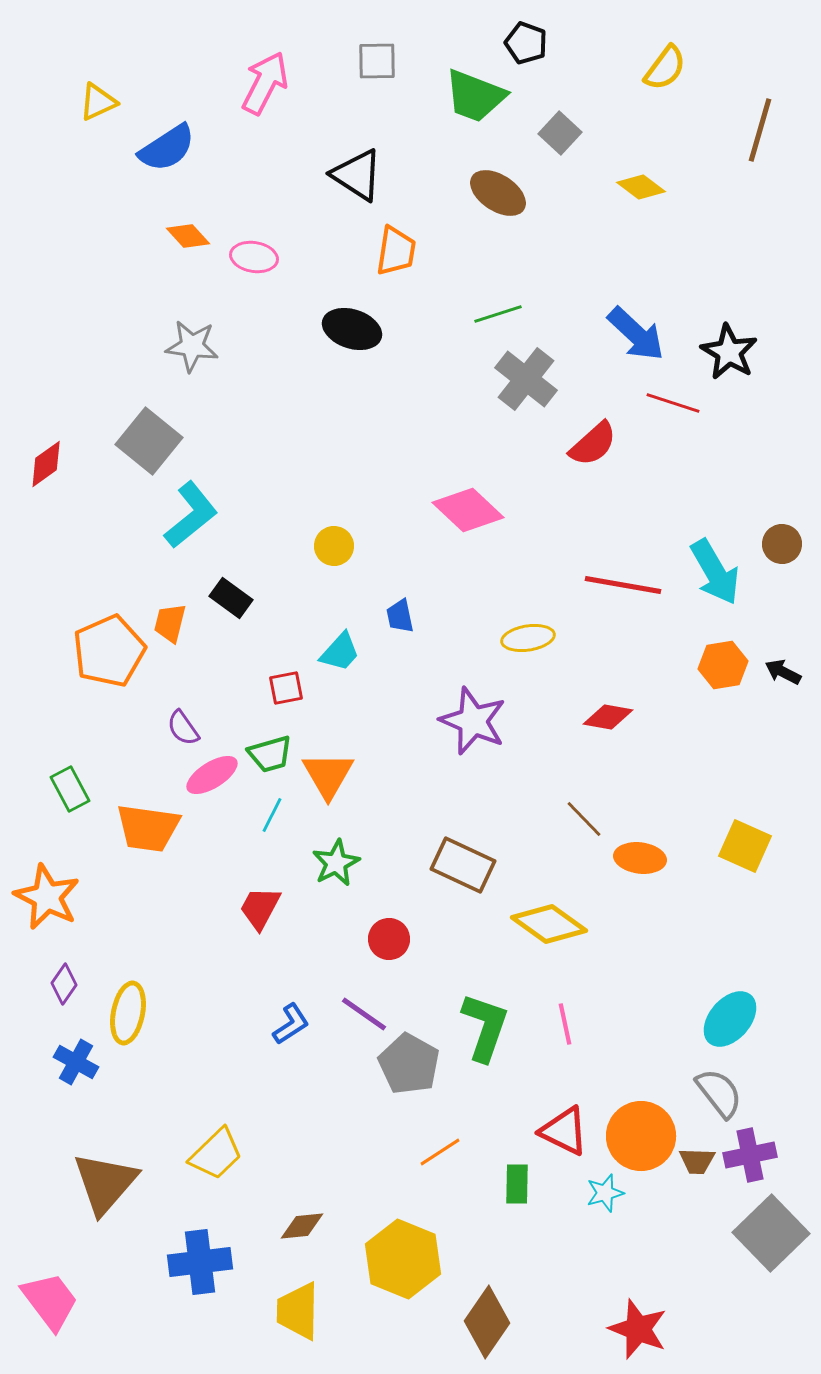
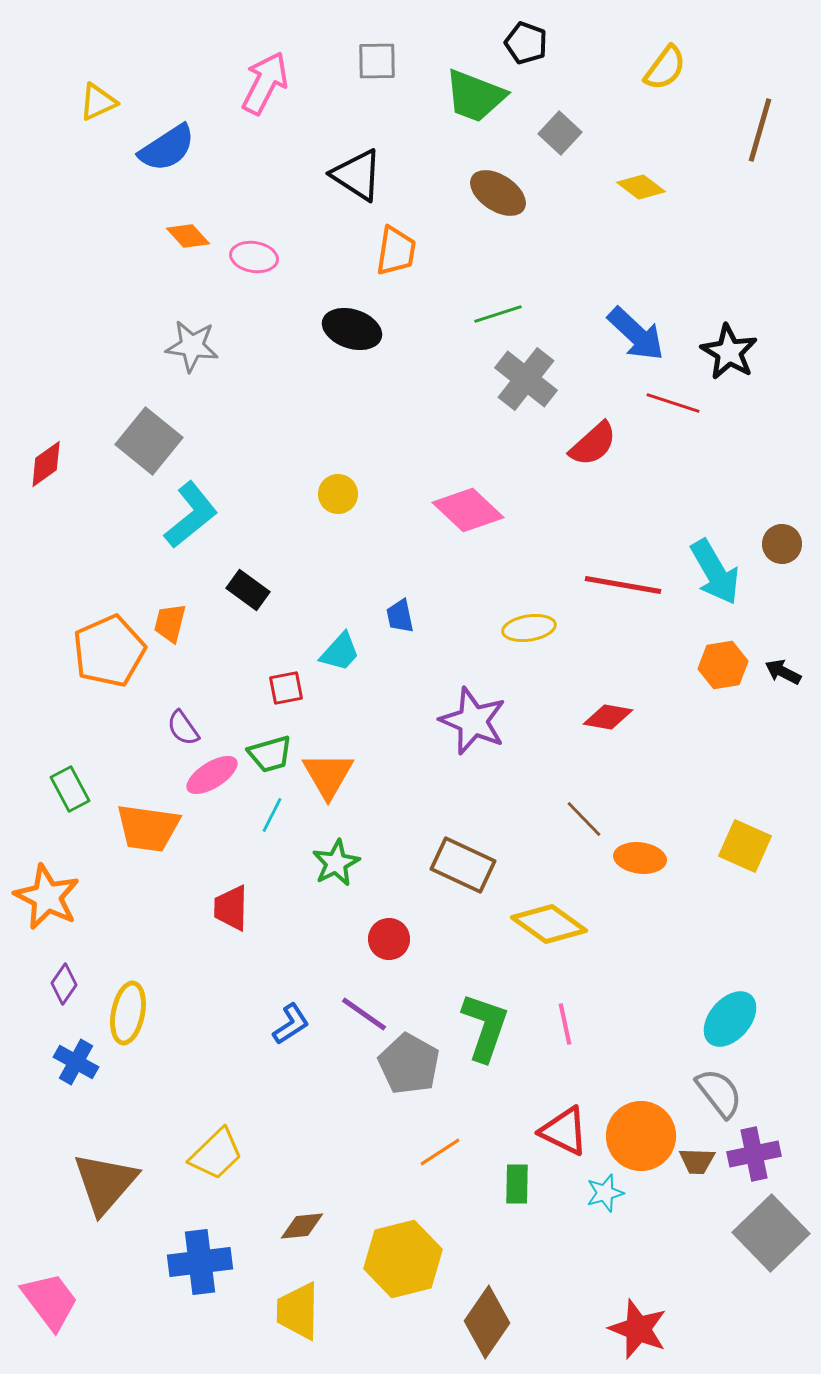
yellow circle at (334, 546): moved 4 px right, 52 px up
black rectangle at (231, 598): moved 17 px right, 8 px up
yellow ellipse at (528, 638): moved 1 px right, 10 px up
red trapezoid at (260, 908): moved 29 px left; rotated 27 degrees counterclockwise
purple cross at (750, 1155): moved 4 px right, 1 px up
yellow hexagon at (403, 1259): rotated 24 degrees clockwise
